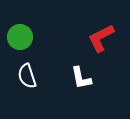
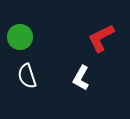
white L-shape: rotated 40 degrees clockwise
